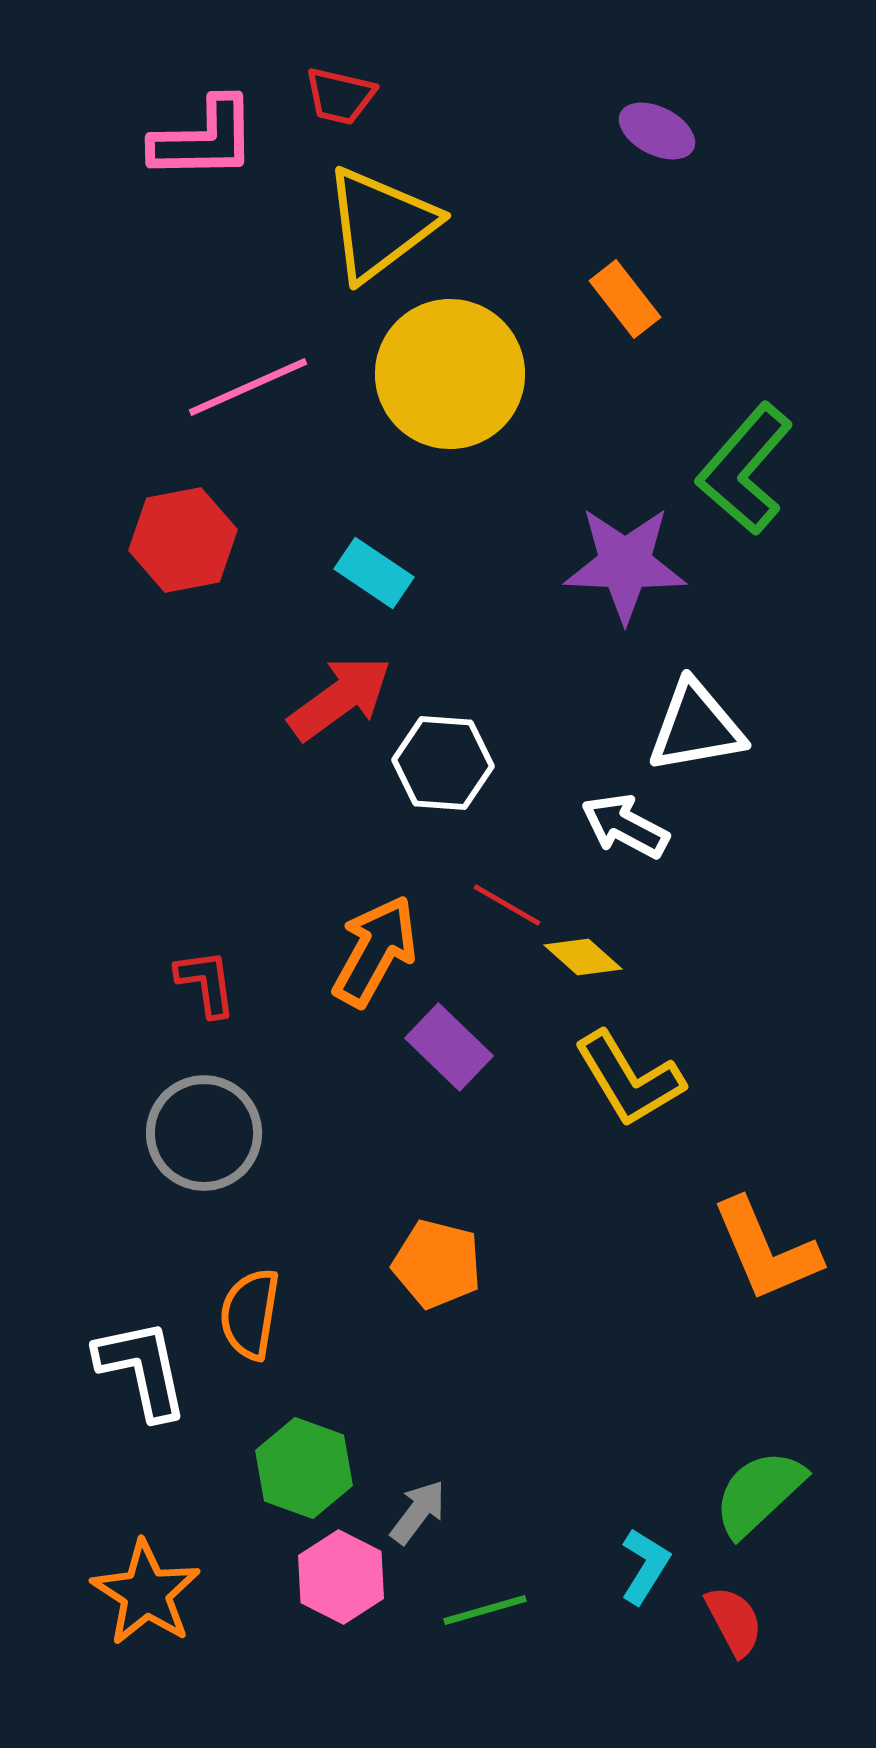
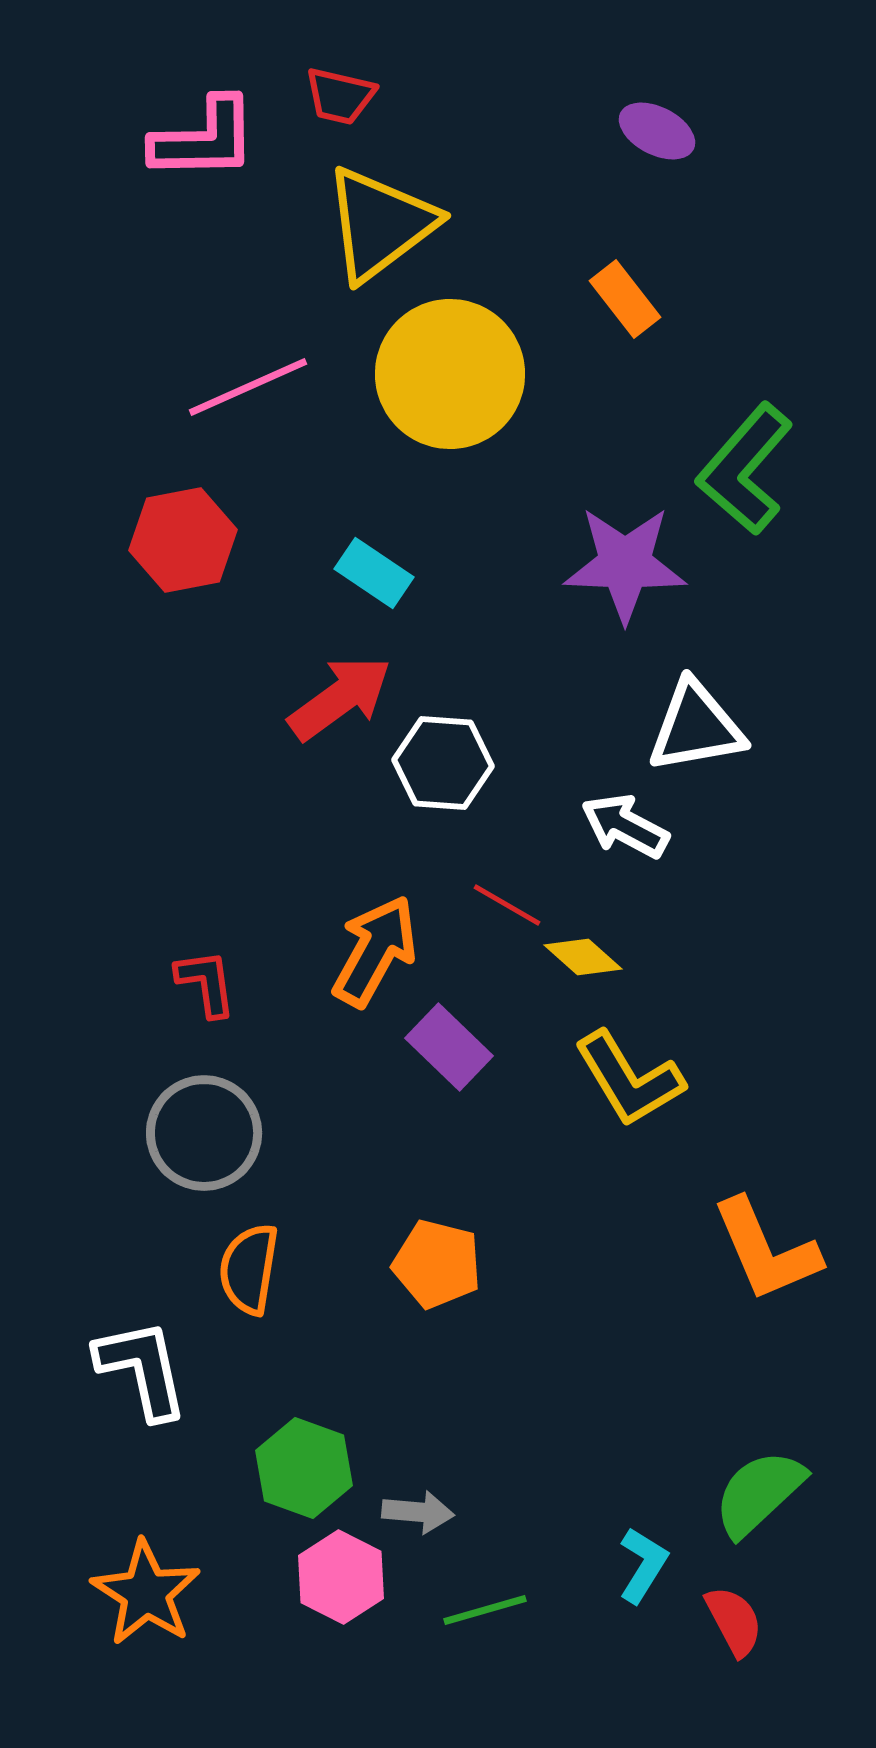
orange semicircle: moved 1 px left, 45 px up
gray arrow: rotated 58 degrees clockwise
cyan L-shape: moved 2 px left, 1 px up
